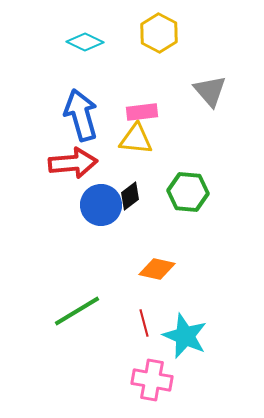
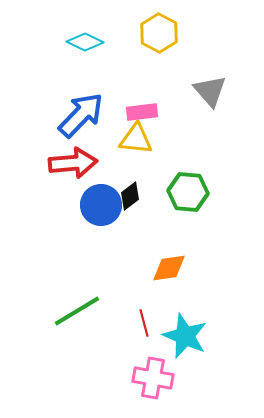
blue arrow: rotated 60 degrees clockwise
orange diamond: moved 12 px right, 1 px up; rotated 21 degrees counterclockwise
pink cross: moved 1 px right, 2 px up
